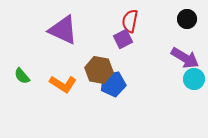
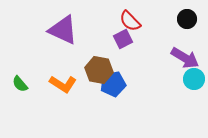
red semicircle: rotated 55 degrees counterclockwise
green semicircle: moved 2 px left, 8 px down
